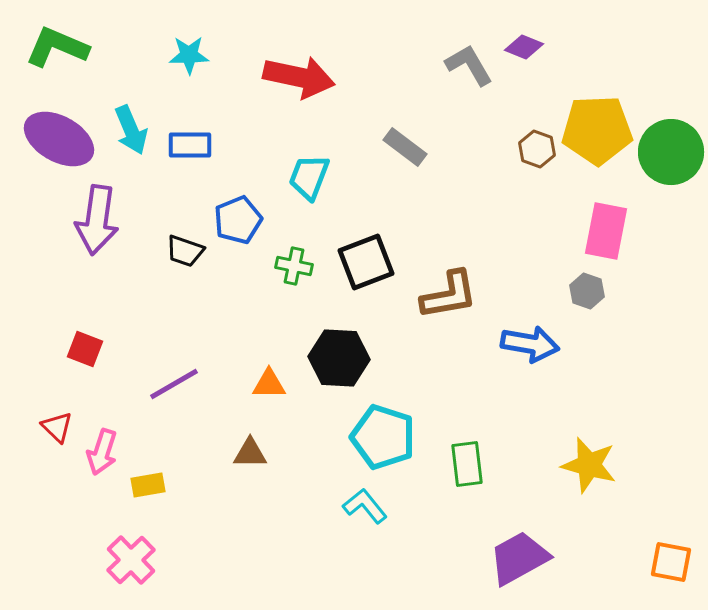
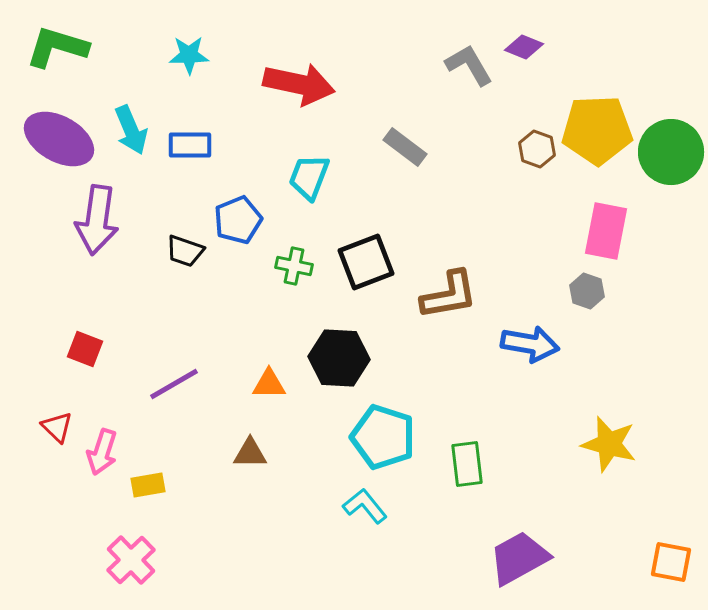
green L-shape: rotated 6 degrees counterclockwise
red arrow: moved 7 px down
yellow star: moved 20 px right, 21 px up
